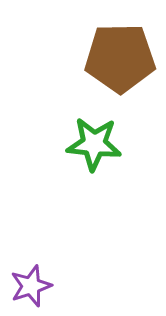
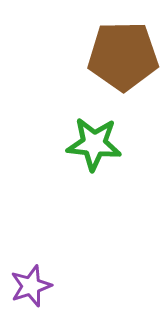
brown pentagon: moved 3 px right, 2 px up
